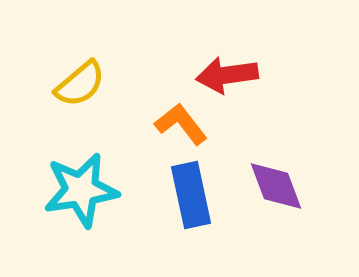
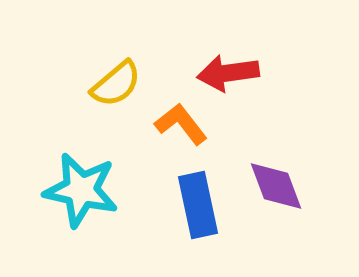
red arrow: moved 1 px right, 2 px up
yellow semicircle: moved 36 px right
cyan star: rotated 22 degrees clockwise
blue rectangle: moved 7 px right, 10 px down
